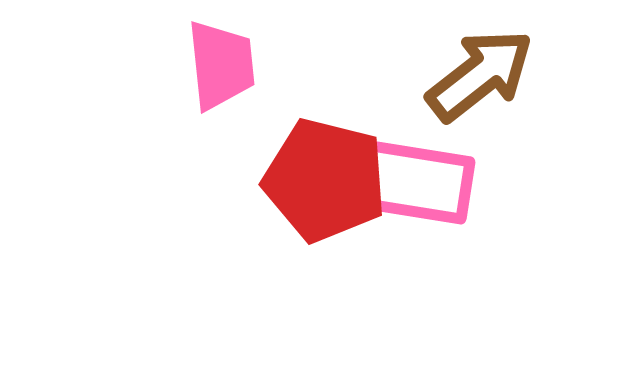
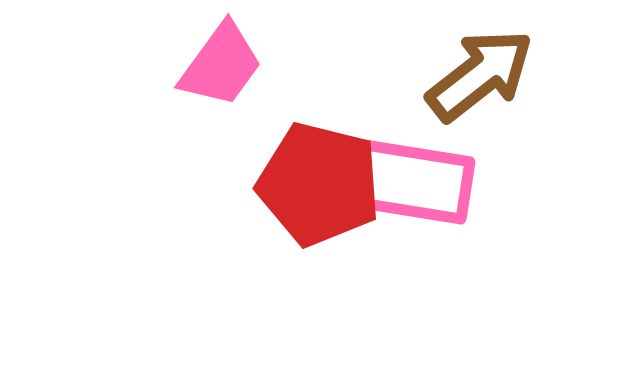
pink trapezoid: rotated 42 degrees clockwise
red pentagon: moved 6 px left, 4 px down
